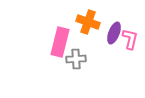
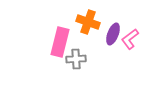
purple ellipse: moved 1 px left, 1 px down
pink L-shape: rotated 140 degrees counterclockwise
